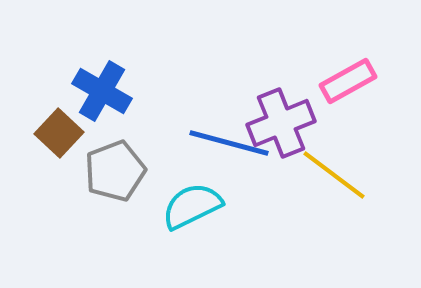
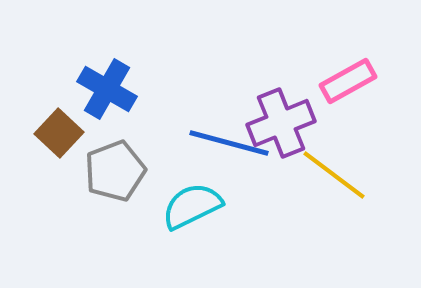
blue cross: moved 5 px right, 2 px up
